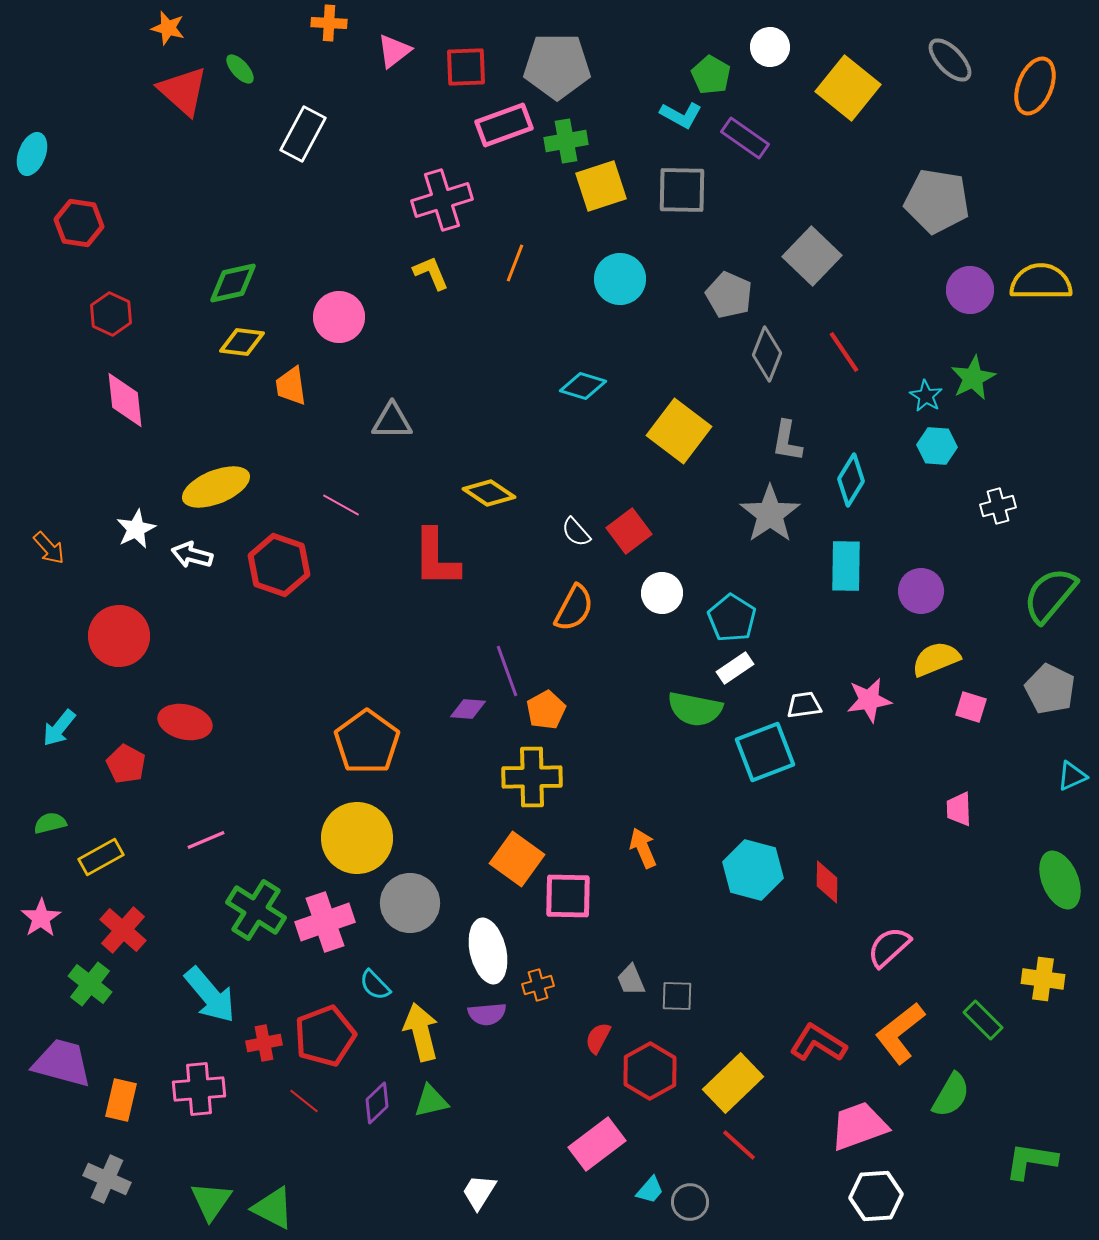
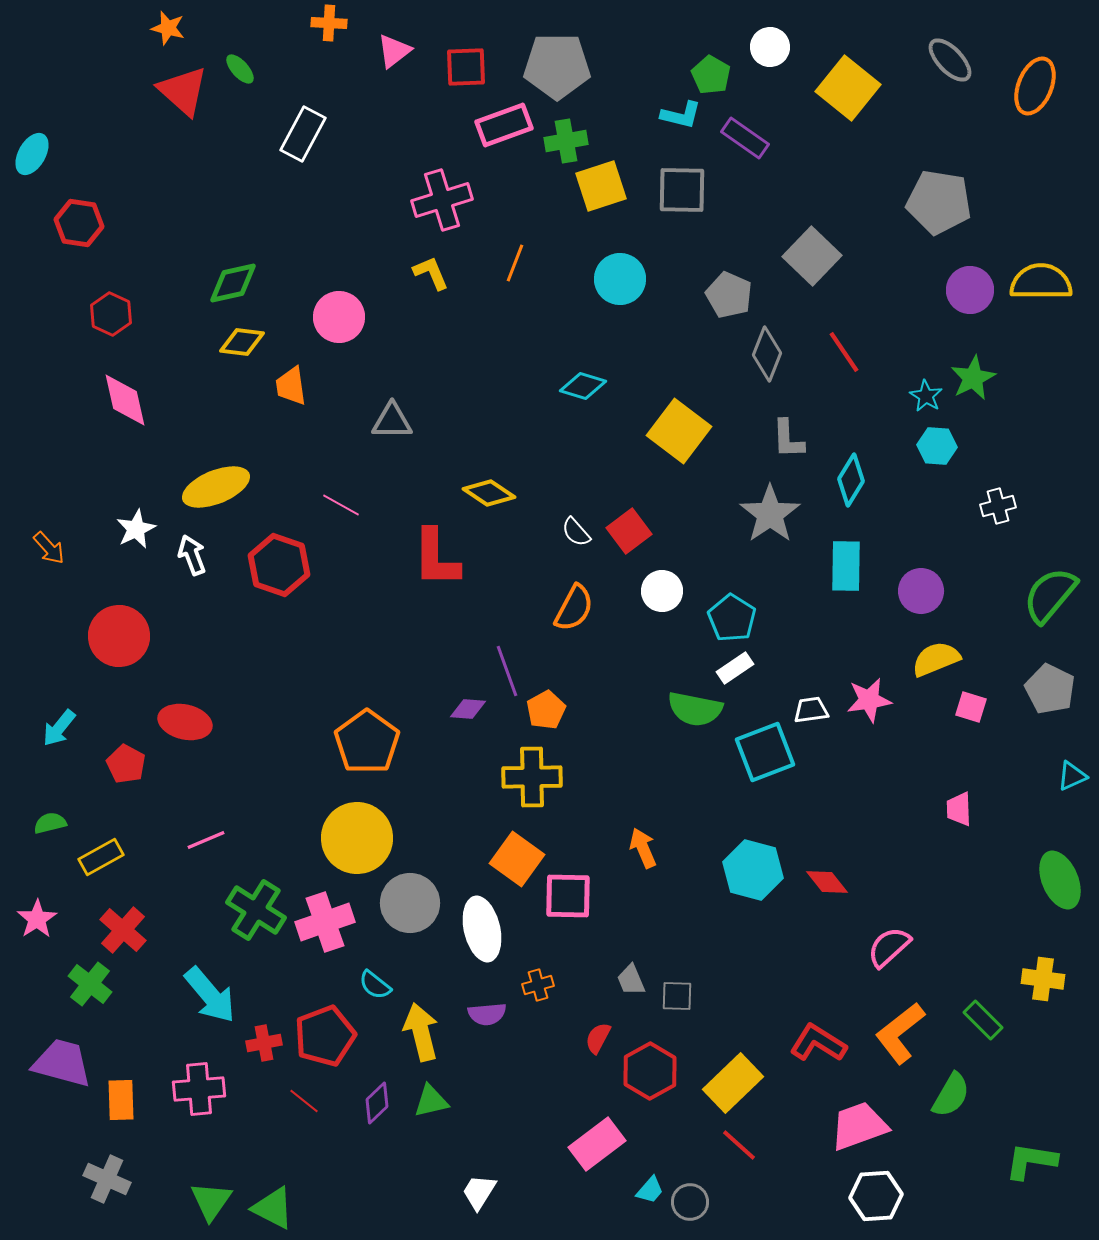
cyan L-shape at (681, 115): rotated 15 degrees counterclockwise
cyan ellipse at (32, 154): rotated 9 degrees clockwise
gray pentagon at (937, 201): moved 2 px right, 1 px down
pink diamond at (125, 400): rotated 6 degrees counterclockwise
gray L-shape at (787, 441): moved 1 px right, 2 px up; rotated 12 degrees counterclockwise
white arrow at (192, 555): rotated 54 degrees clockwise
white circle at (662, 593): moved 2 px up
white trapezoid at (804, 705): moved 7 px right, 5 px down
red diamond at (827, 882): rotated 39 degrees counterclockwise
pink star at (41, 918): moved 4 px left, 1 px down
white ellipse at (488, 951): moved 6 px left, 22 px up
cyan semicircle at (375, 985): rotated 8 degrees counterclockwise
orange rectangle at (121, 1100): rotated 15 degrees counterclockwise
